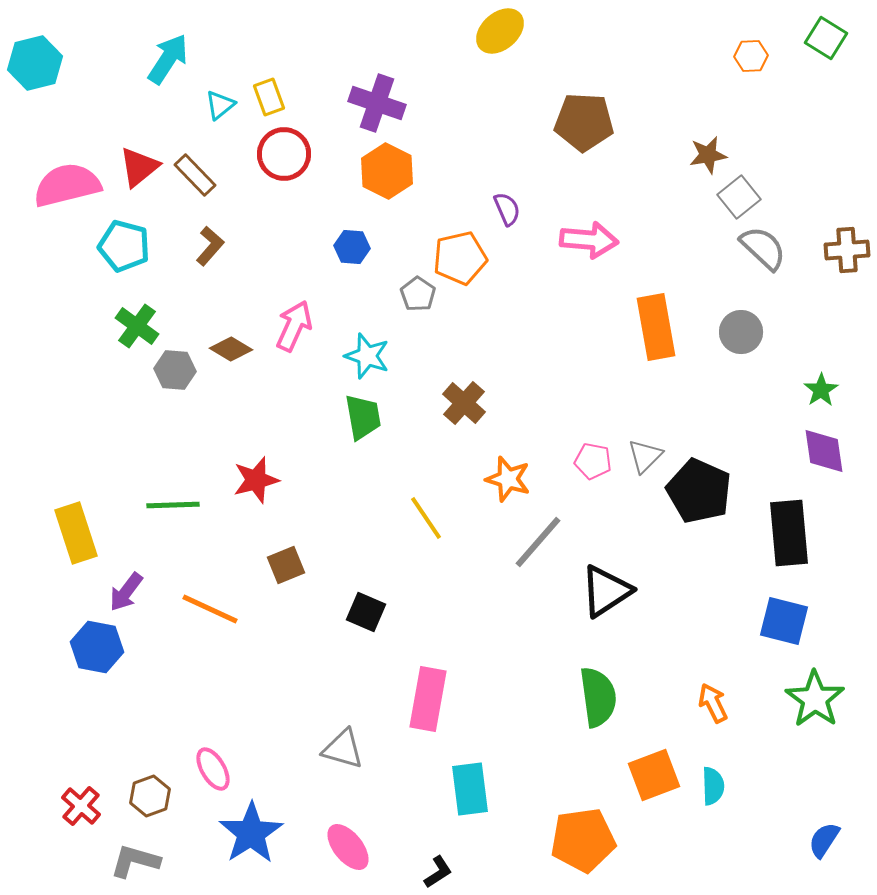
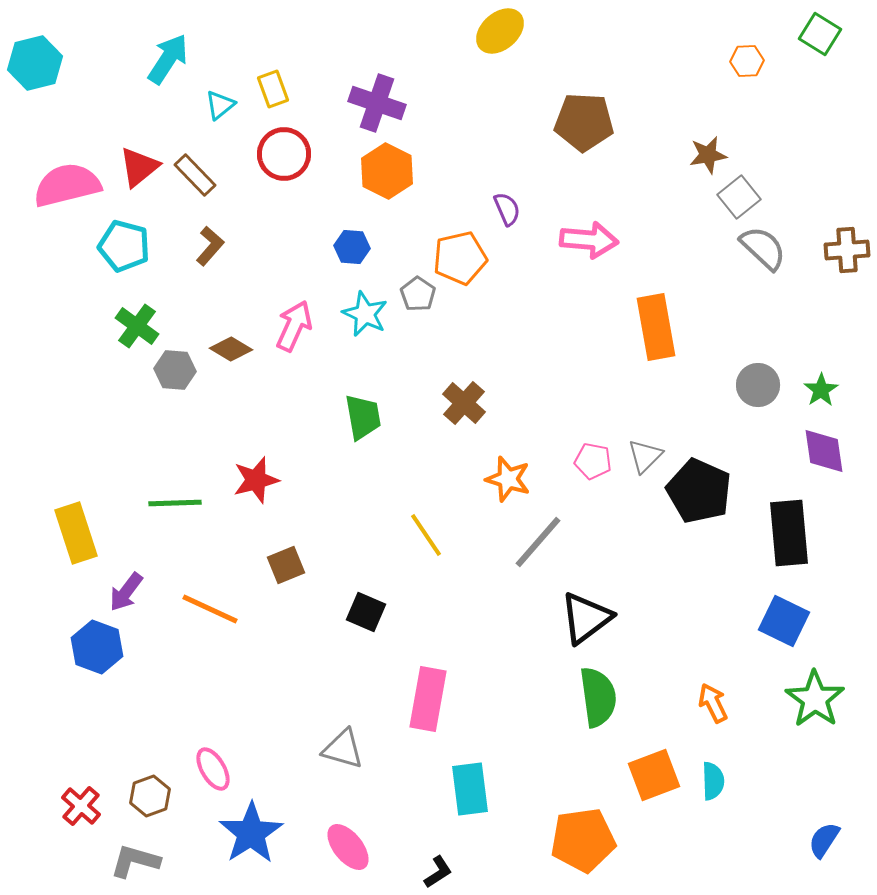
green square at (826, 38): moved 6 px left, 4 px up
orange hexagon at (751, 56): moved 4 px left, 5 px down
yellow rectangle at (269, 97): moved 4 px right, 8 px up
gray circle at (741, 332): moved 17 px right, 53 px down
cyan star at (367, 356): moved 2 px left, 42 px up; rotated 6 degrees clockwise
green line at (173, 505): moved 2 px right, 2 px up
yellow line at (426, 518): moved 17 px down
black triangle at (606, 591): moved 20 px left, 27 px down; rotated 4 degrees counterclockwise
blue square at (784, 621): rotated 12 degrees clockwise
blue hexagon at (97, 647): rotated 9 degrees clockwise
cyan semicircle at (713, 786): moved 5 px up
